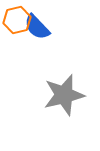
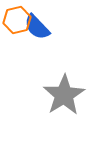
gray star: rotated 18 degrees counterclockwise
